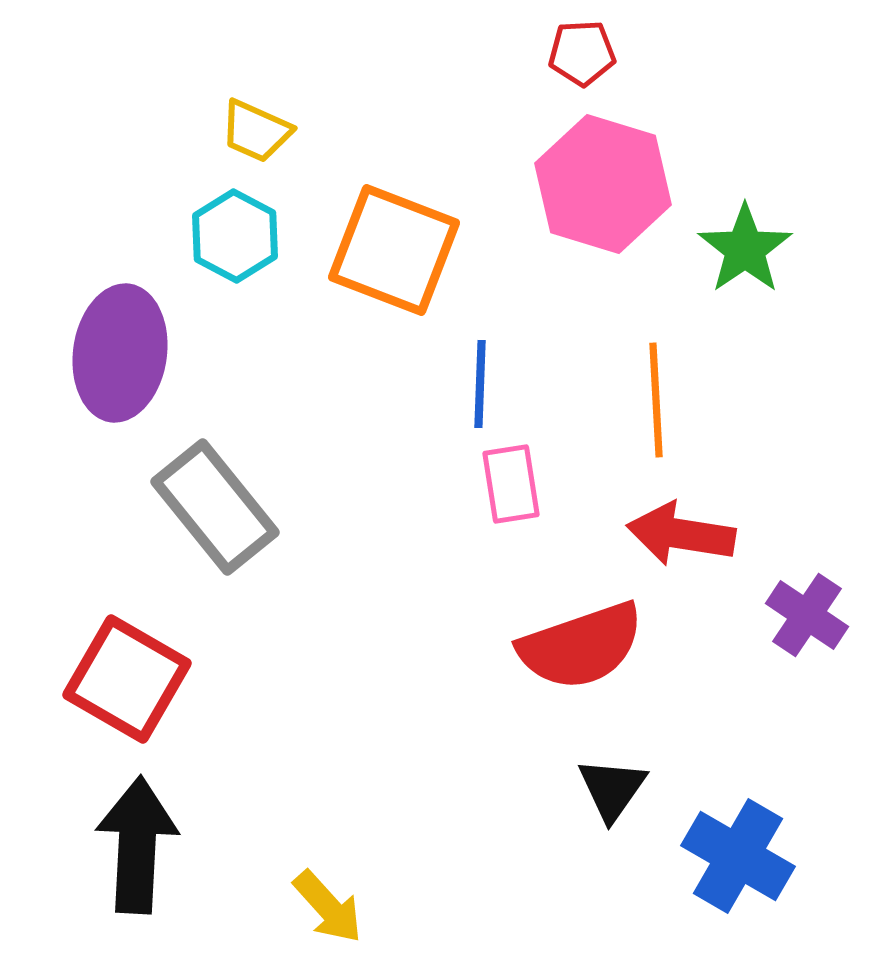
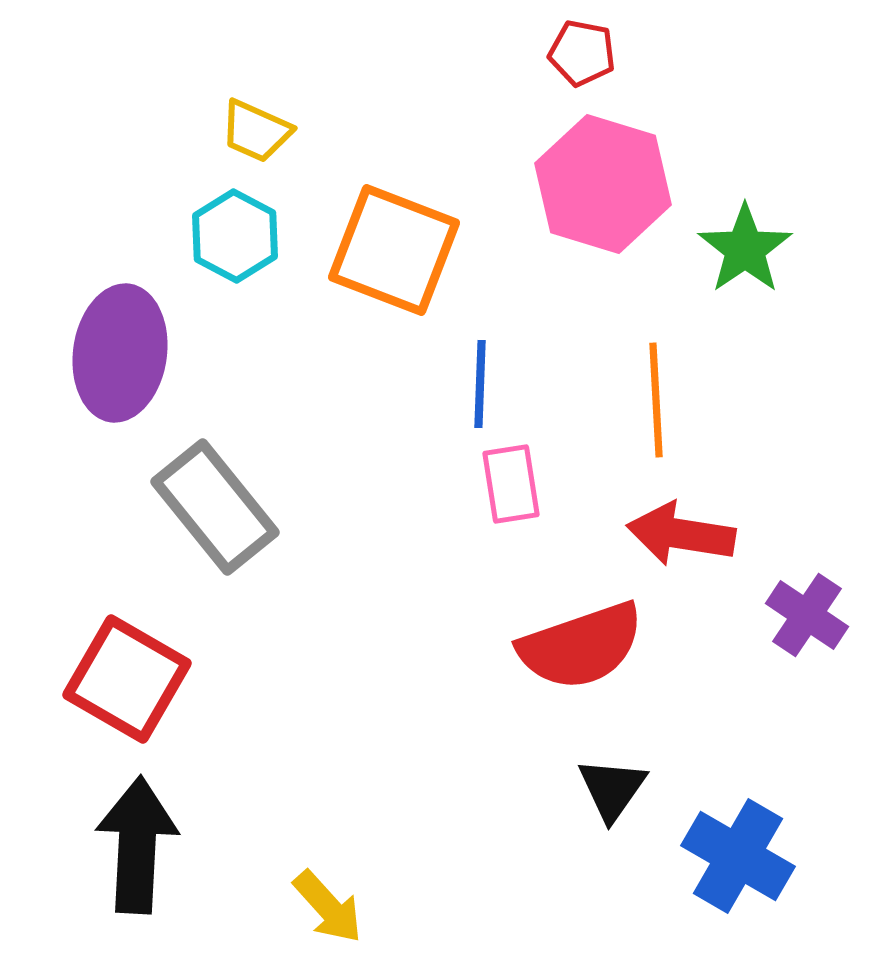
red pentagon: rotated 14 degrees clockwise
